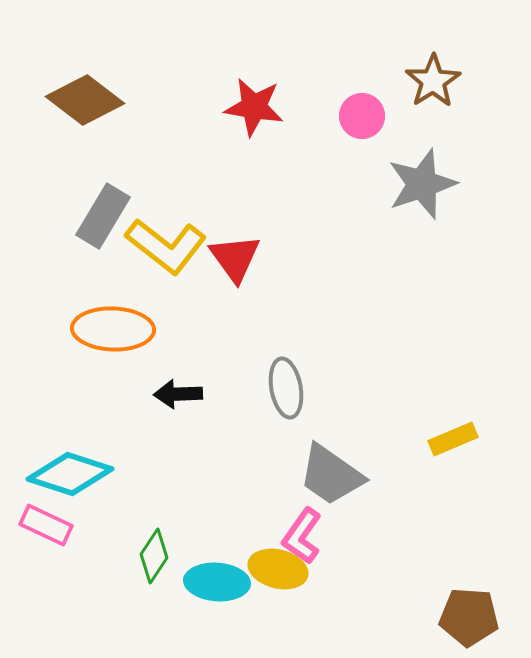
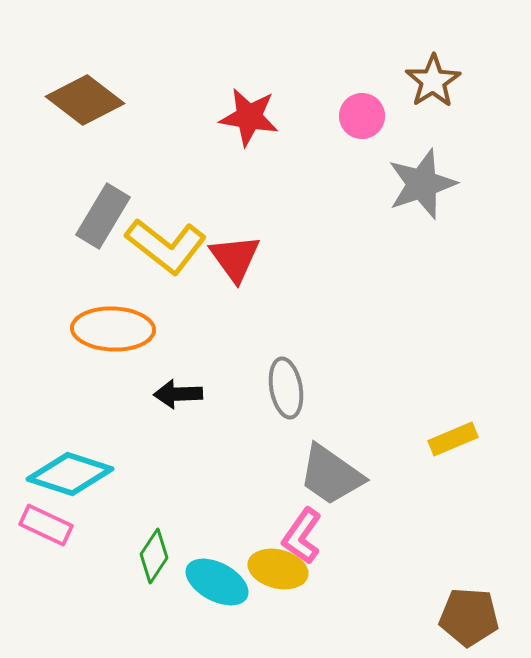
red star: moved 5 px left, 10 px down
cyan ellipse: rotated 24 degrees clockwise
